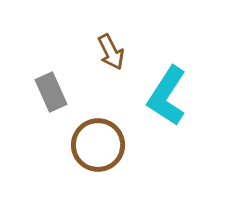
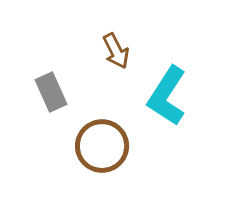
brown arrow: moved 5 px right, 1 px up
brown circle: moved 4 px right, 1 px down
